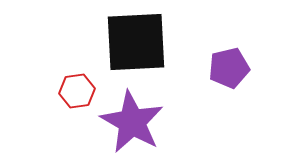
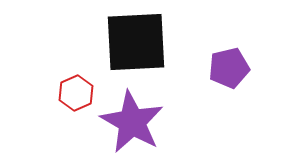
red hexagon: moved 1 px left, 2 px down; rotated 16 degrees counterclockwise
